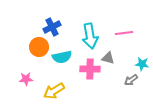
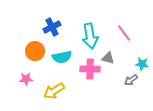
pink line: rotated 60 degrees clockwise
orange circle: moved 4 px left, 4 px down
